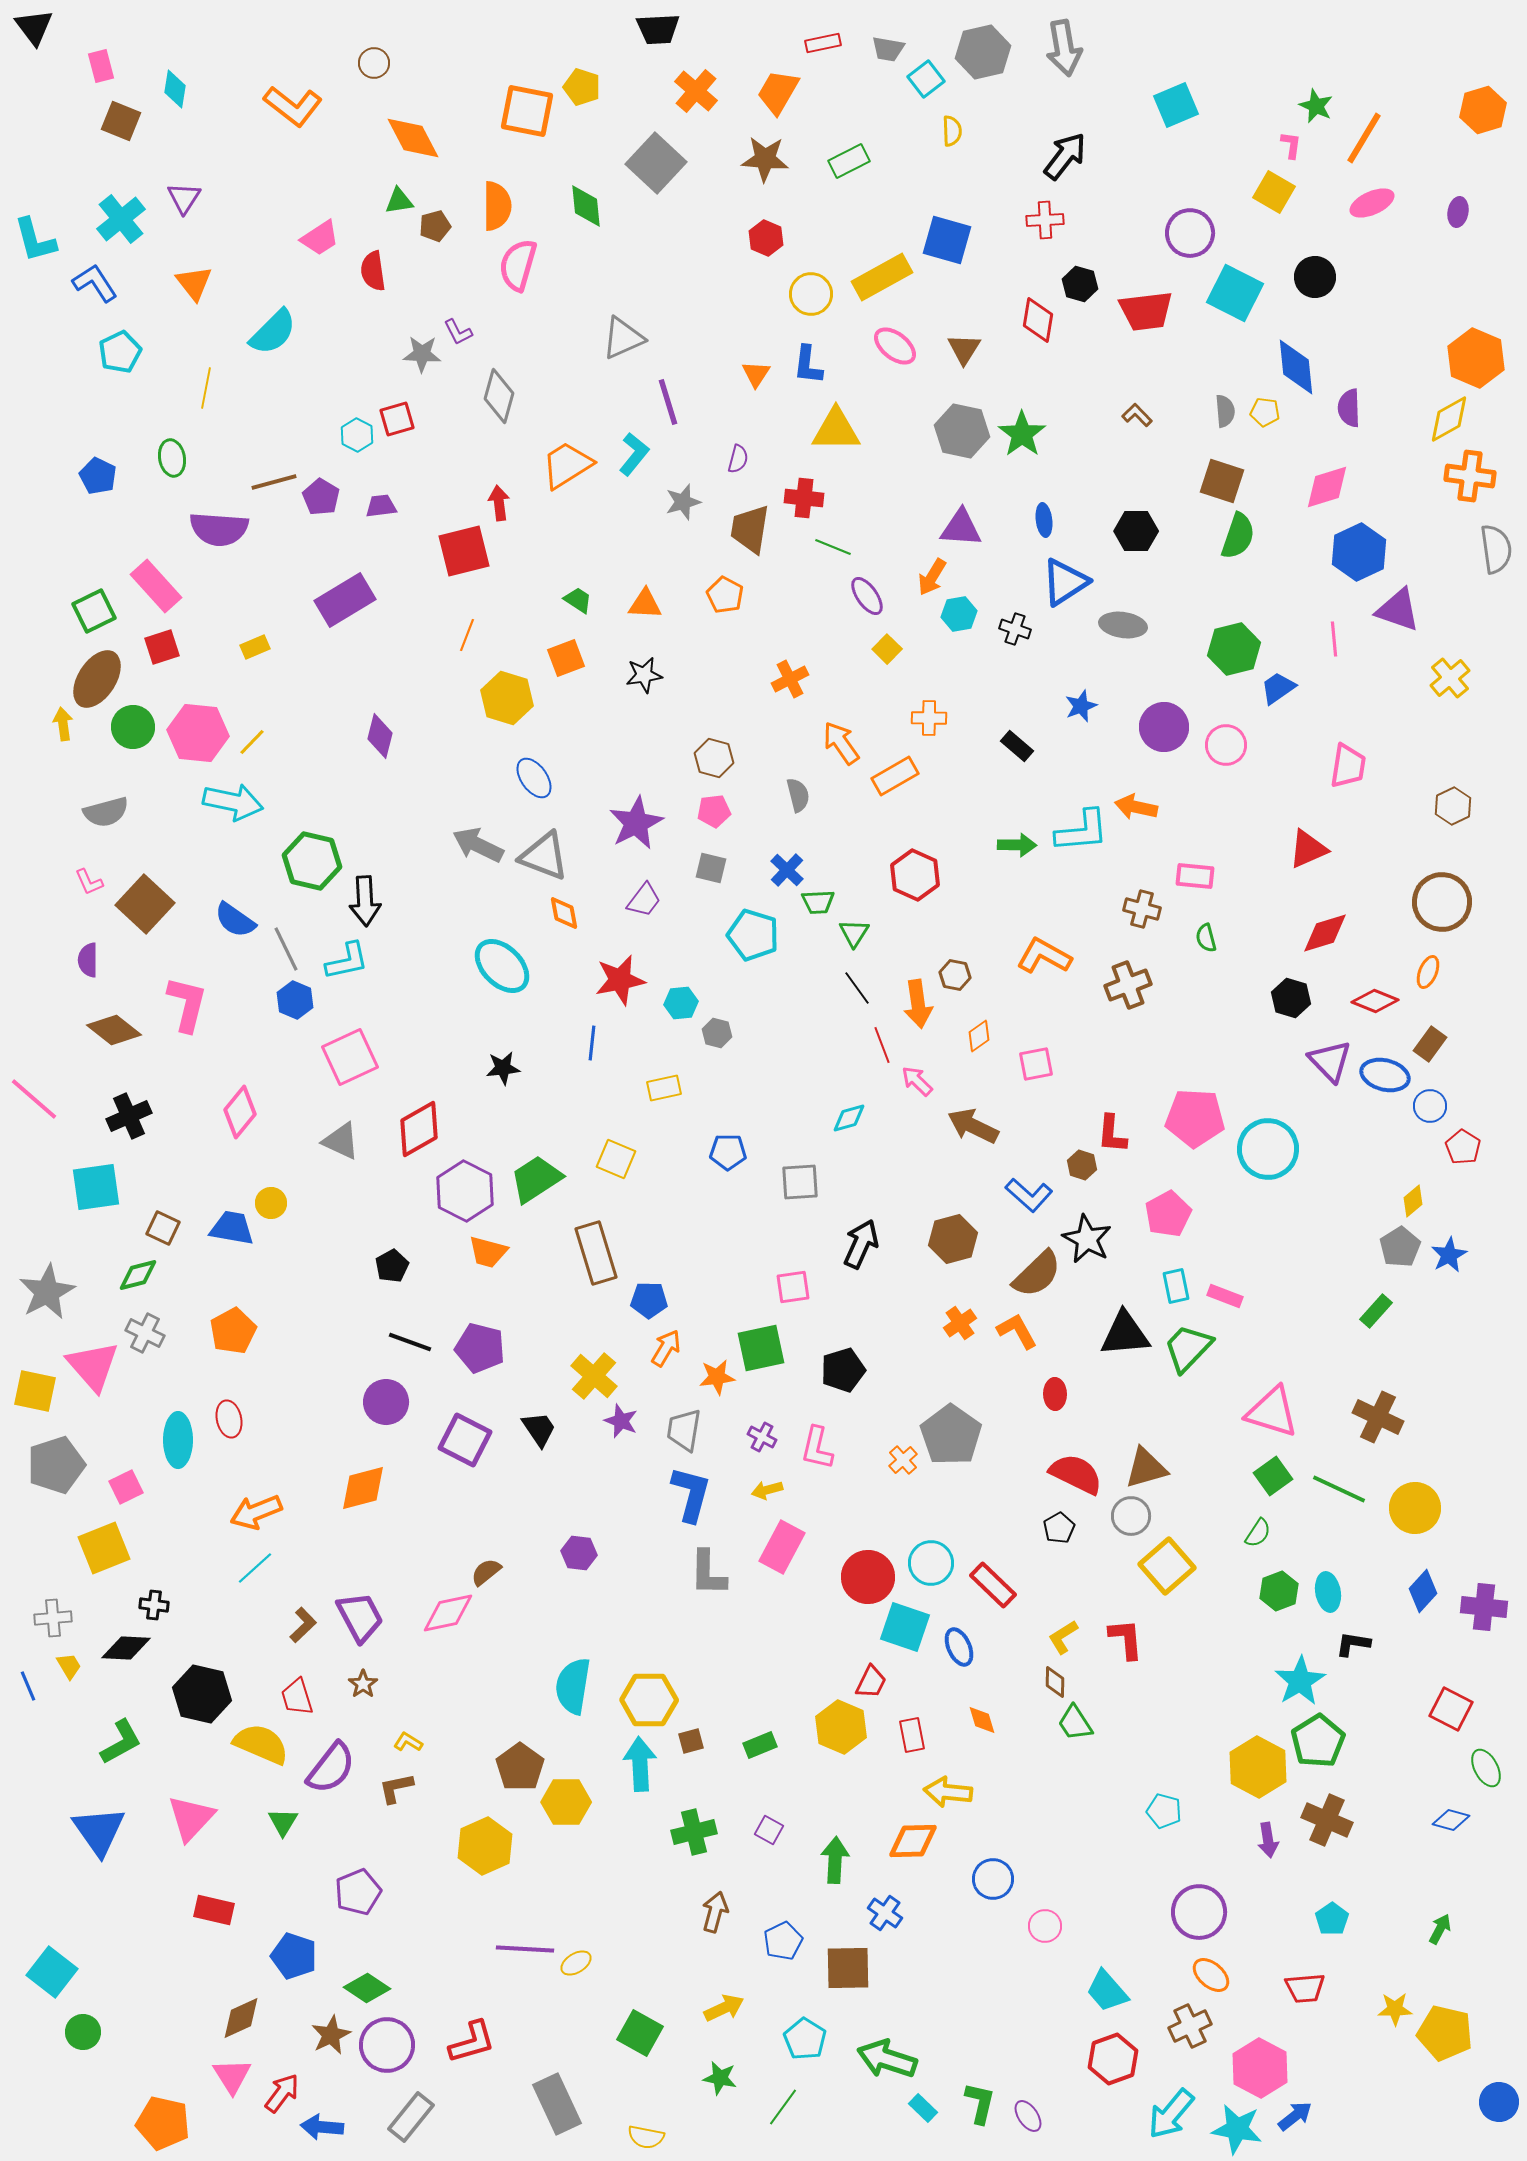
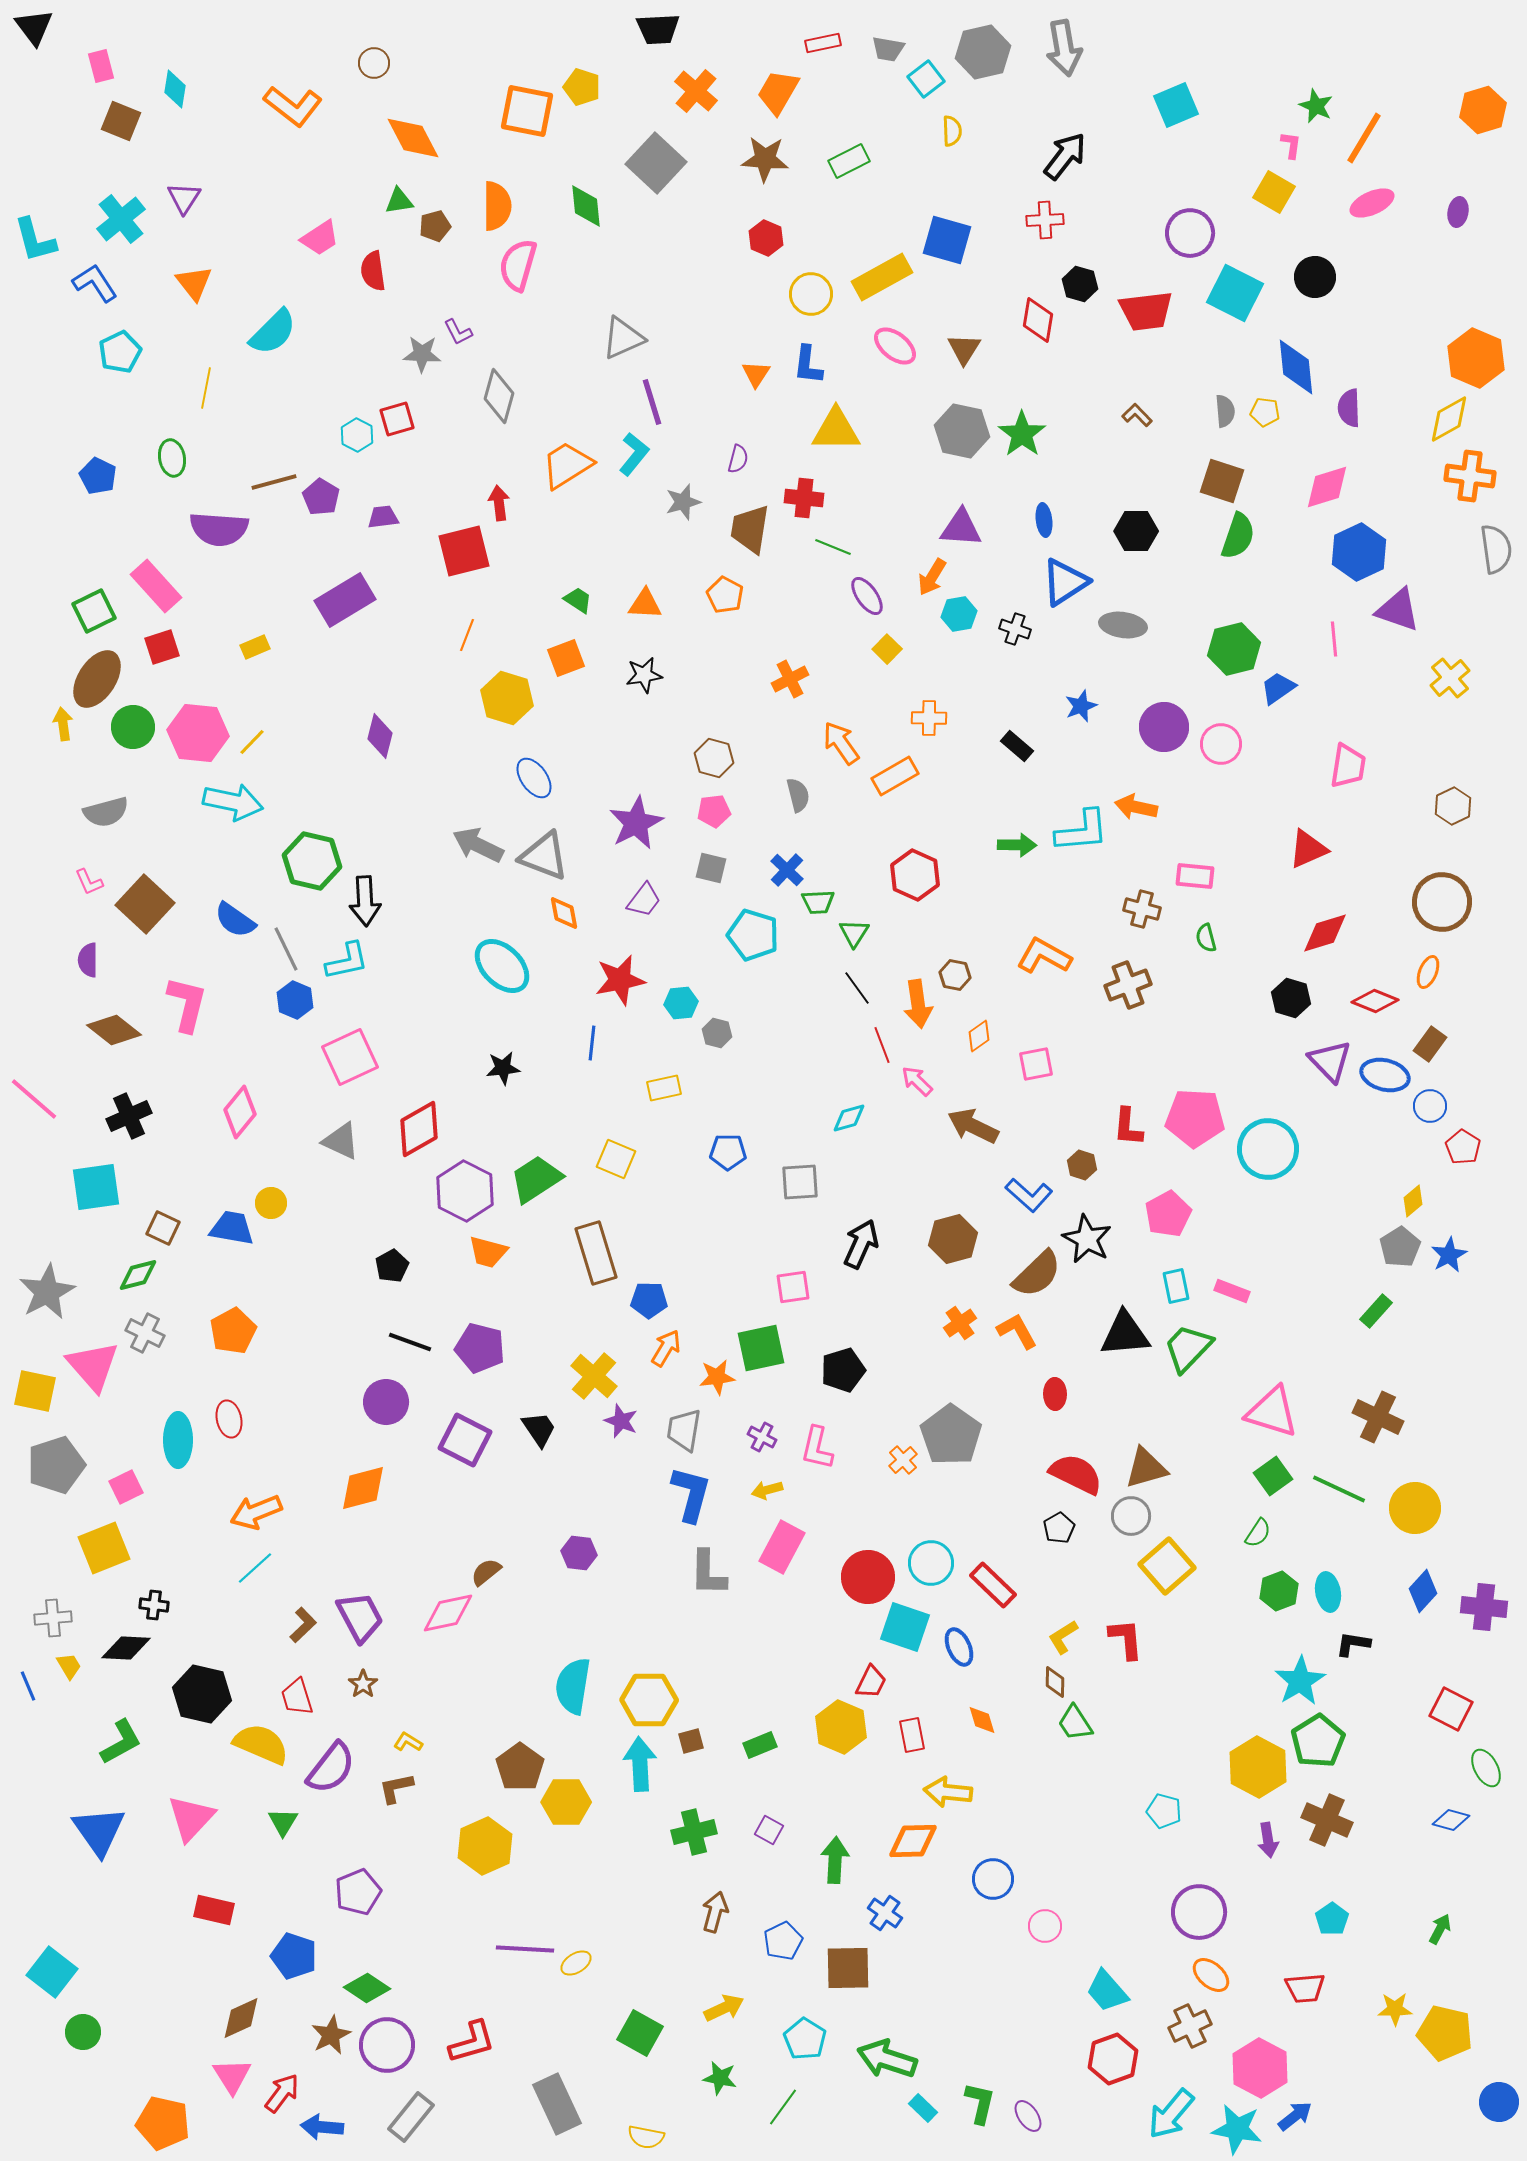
purple line at (668, 402): moved 16 px left
purple trapezoid at (381, 506): moved 2 px right, 11 px down
pink circle at (1226, 745): moved 5 px left, 1 px up
red L-shape at (1112, 1134): moved 16 px right, 7 px up
pink rectangle at (1225, 1296): moved 7 px right, 5 px up
